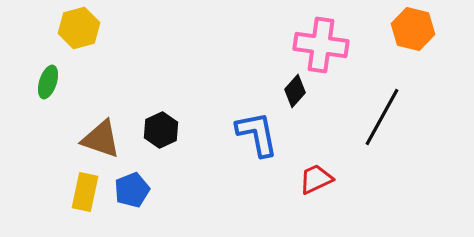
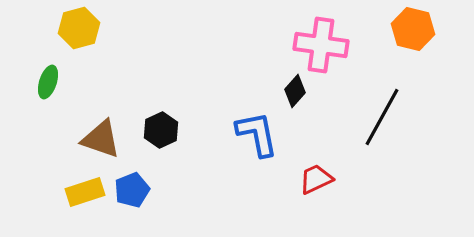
yellow rectangle: rotated 60 degrees clockwise
